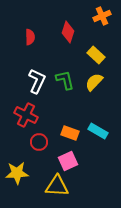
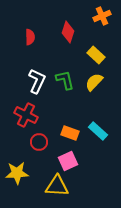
cyan rectangle: rotated 12 degrees clockwise
